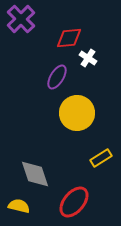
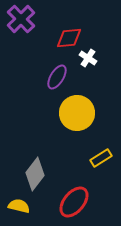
gray diamond: rotated 56 degrees clockwise
